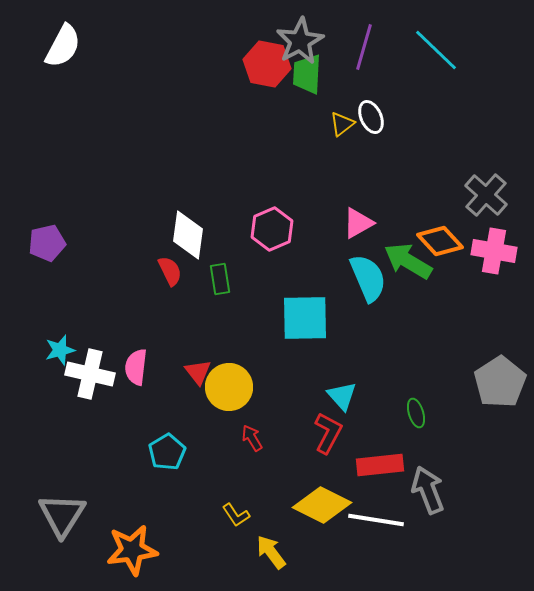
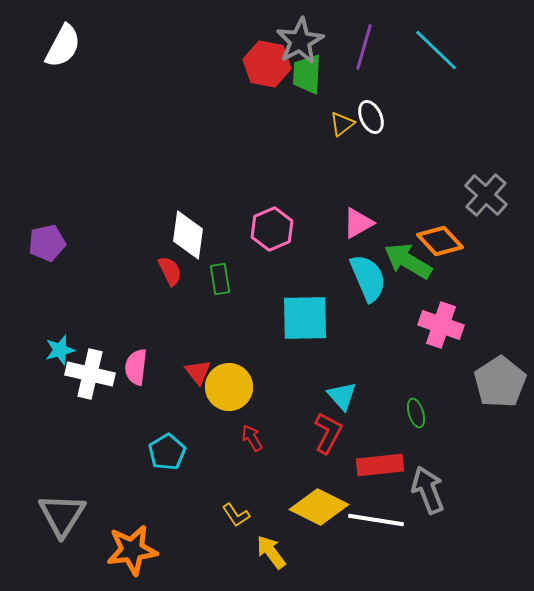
pink cross: moved 53 px left, 74 px down; rotated 9 degrees clockwise
yellow diamond: moved 3 px left, 2 px down
